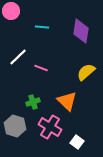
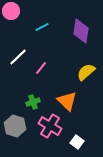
cyan line: rotated 32 degrees counterclockwise
pink line: rotated 72 degrees counterclockwise
pink cross: moved 1 px up
